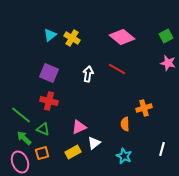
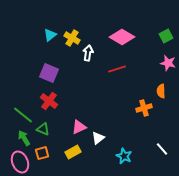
pink diamond: rotated 10 degrees counterclockwise
red line: rotated 48 degrees counterclockwise
white arrow: moved 21 px up
red cross: rotated 24 degrees clockwise
green line: moved 2 px right
orange semicircle: moved 36 px right, 33 px up
green arrow: rotated 14 degrees clockwise
white triangle: moved 4 px right, 5 px up
white line: rotated 56 degrees counterclockwise
